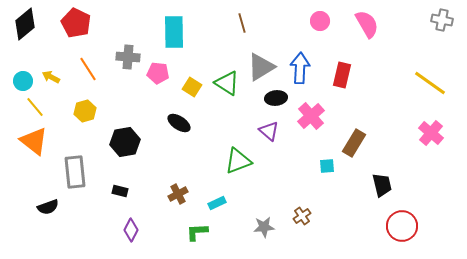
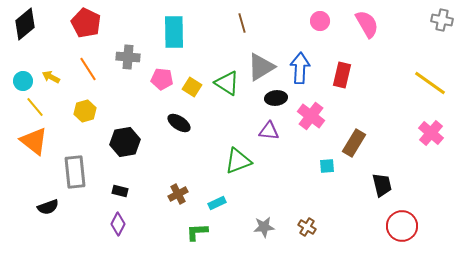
red pentagon at (76, 23): moved 10 px right
pink pentagon at (158, 73): moved 4 px right, 6 px down
pink cross at (311, 116): rotated 12 degrees counterclockwise
purple triangle at (269, 131): rotated 35 degrees counterclockwise
brown cross at (302, 216): moved 5 px right, 11 px down; rotated 24 degrees counterclockwise
purple diamond at (131, 230): moved 13 px left, 6 px up
